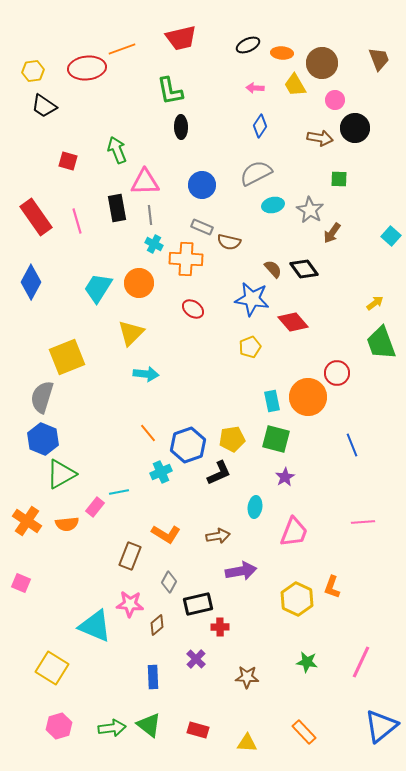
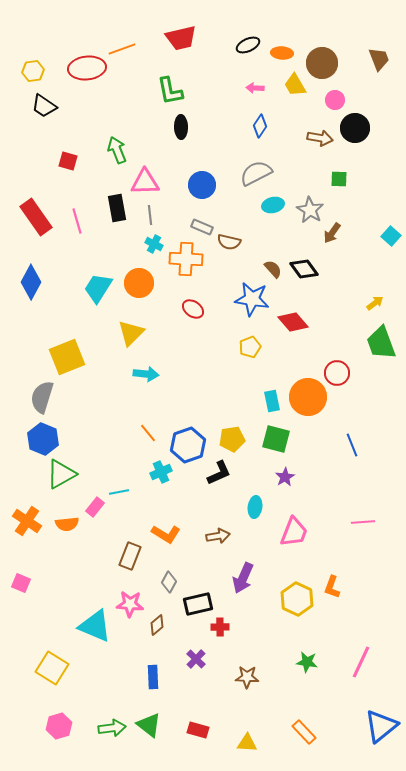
purple arrow at (241, 571): moved 2 px right, 7 px down; rotated 124 degrees clockwise
